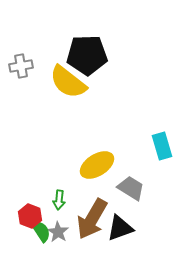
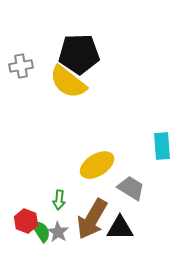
black pentagon: moved 8 px left, 1 px up
cyan rectangle: rotated 12 degrees clockwise
red hexagon: moved 4 px left, 5 px down
black triangle: rotated 20 degrees clockwise
